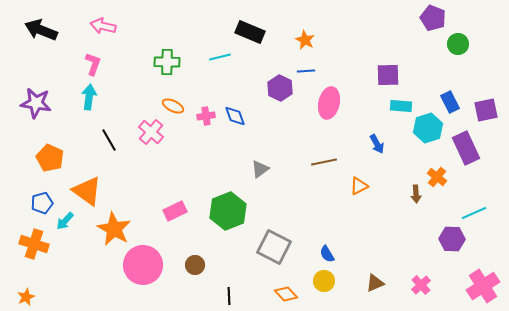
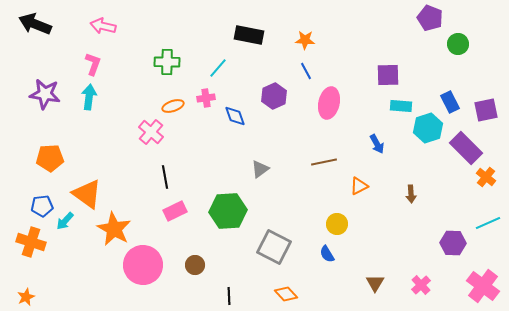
purple pentagon at (433, 18): moved 3 px left
black arrow at (41, 30): moved 6 px left, 6 px up
black rectangle at (250, 32): moved 1 px left, 3 px down; rotated 12 degrees counterclockwise
orange star at (305, 40): rotated 24 degrees counterclockwise
cyan line at (220, 57): moved 2 px left, 11 px down; rotated 35 degrees counterclockwise
blue line at (306, 71): rotated 66 degrees clockwise
purple hexagon at (280, 88): moved 6 px left, 8 px down; rotated 10 degrees clockwise
purple star at (36, 103): moved 9 px right, 9 px up
orange ellipse at (173, 106): rotated 45 degrees counterclockwise
pink cross at (206, 116): moved 18 px up
black line at (109, 140): moved 56 px right, 37 px down; rotated 20 degrees clockwise
purple rectangle at (466, 148): rotated 20 degrees counterclockwise
orange pentagon at (50, 158): rotated 28 degrees counterclockwise
orange cross at (437, 177): moved 49 px right
orange triangle at (87, 191): moved 3 px down
brown arrow at (416, 194): moved 5 px left
blue pentagon at (42, 203): moved 3 px down; rotated 10 degrees clockwise
green hexagon at (228, 211): rotated 18 degrees clockwise
cyan line at (474, 213): moved 14 px right, 10 px down
purple hexagon at (452, 239): moved 1 px right, 4 px down
orange cross at (34, 244): moved 3 px left, 2 px up
yellow circle at (324, 281): moved 13 px right, 57 px up
brown triangle at (375, 283): rotated 36 degrees counterclockwise
pink cross at (483, 286): rotated 20 degrees counterclockwise
